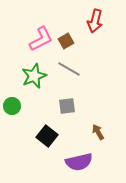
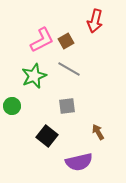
pink L-shape: moved 1 px right, 1 px down
